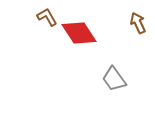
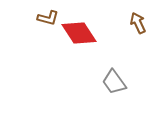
brown L-shape: moved 1 px right, 1 px down; rotated 135 degrees clockwise
gray trapezoid: moved 3 px down
